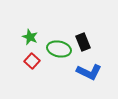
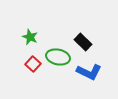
black rectangle: rotated 24 degrees counterclockwise
green ellipse: moved 1 px left, 8 px down
red square: moved 1 px right, 3 px down
